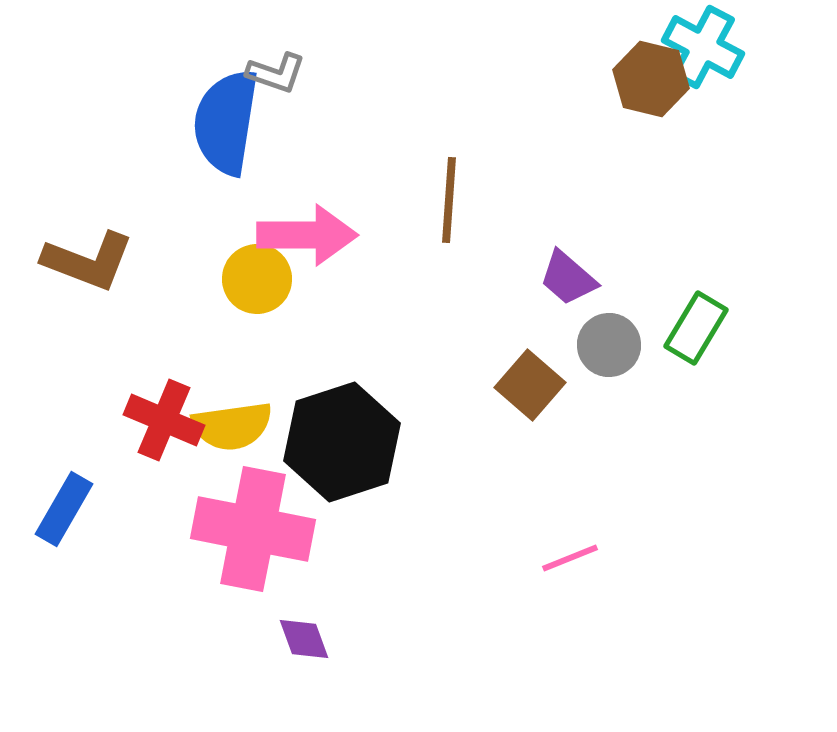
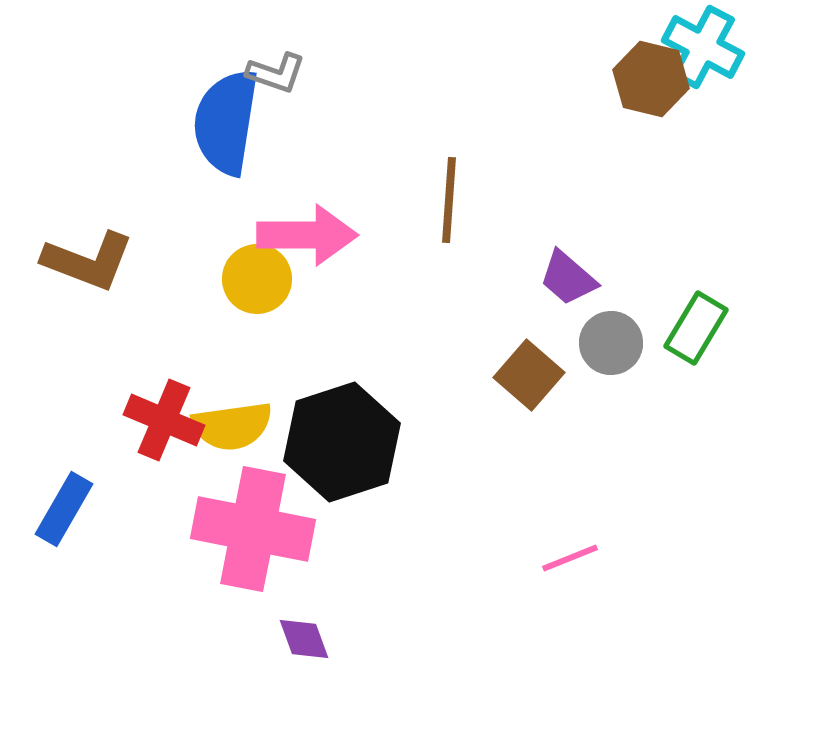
gray circle: moved 2 px right, 2 px up
brown square: moved 1 px left, 10 px up
